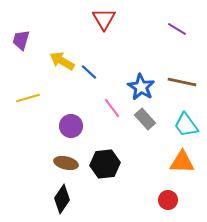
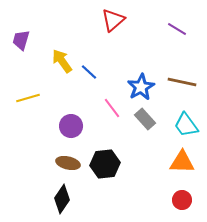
red triangle: moved 9 px right, 1 px down; rotated 20 degrees clockwise
yellow arrow: rotated 25 degrees clockwise
blue star: rotated 12 degrees clockwise
brown ellipse: moved 2 px right
red circle: moved 14 px right
